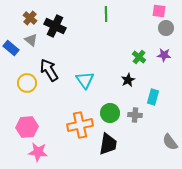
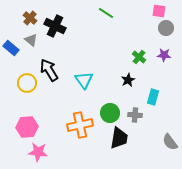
green line: moved 1 px up; rotated 56 degrees counterclockwise
cyan triangle: moved 1 px left
black trapezoid: moved 11 px right, 6 px up
